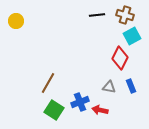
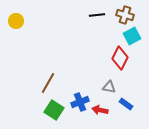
blue rectangle: moved 5 px left, 18 px down; rotated 32 degrees counterclockwise
